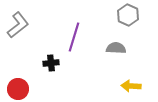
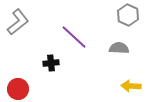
gray L-shape: moved 3 px up
purple line: rotated 64 degrees counterclockwise
gray semicircle: moved 3 px right
